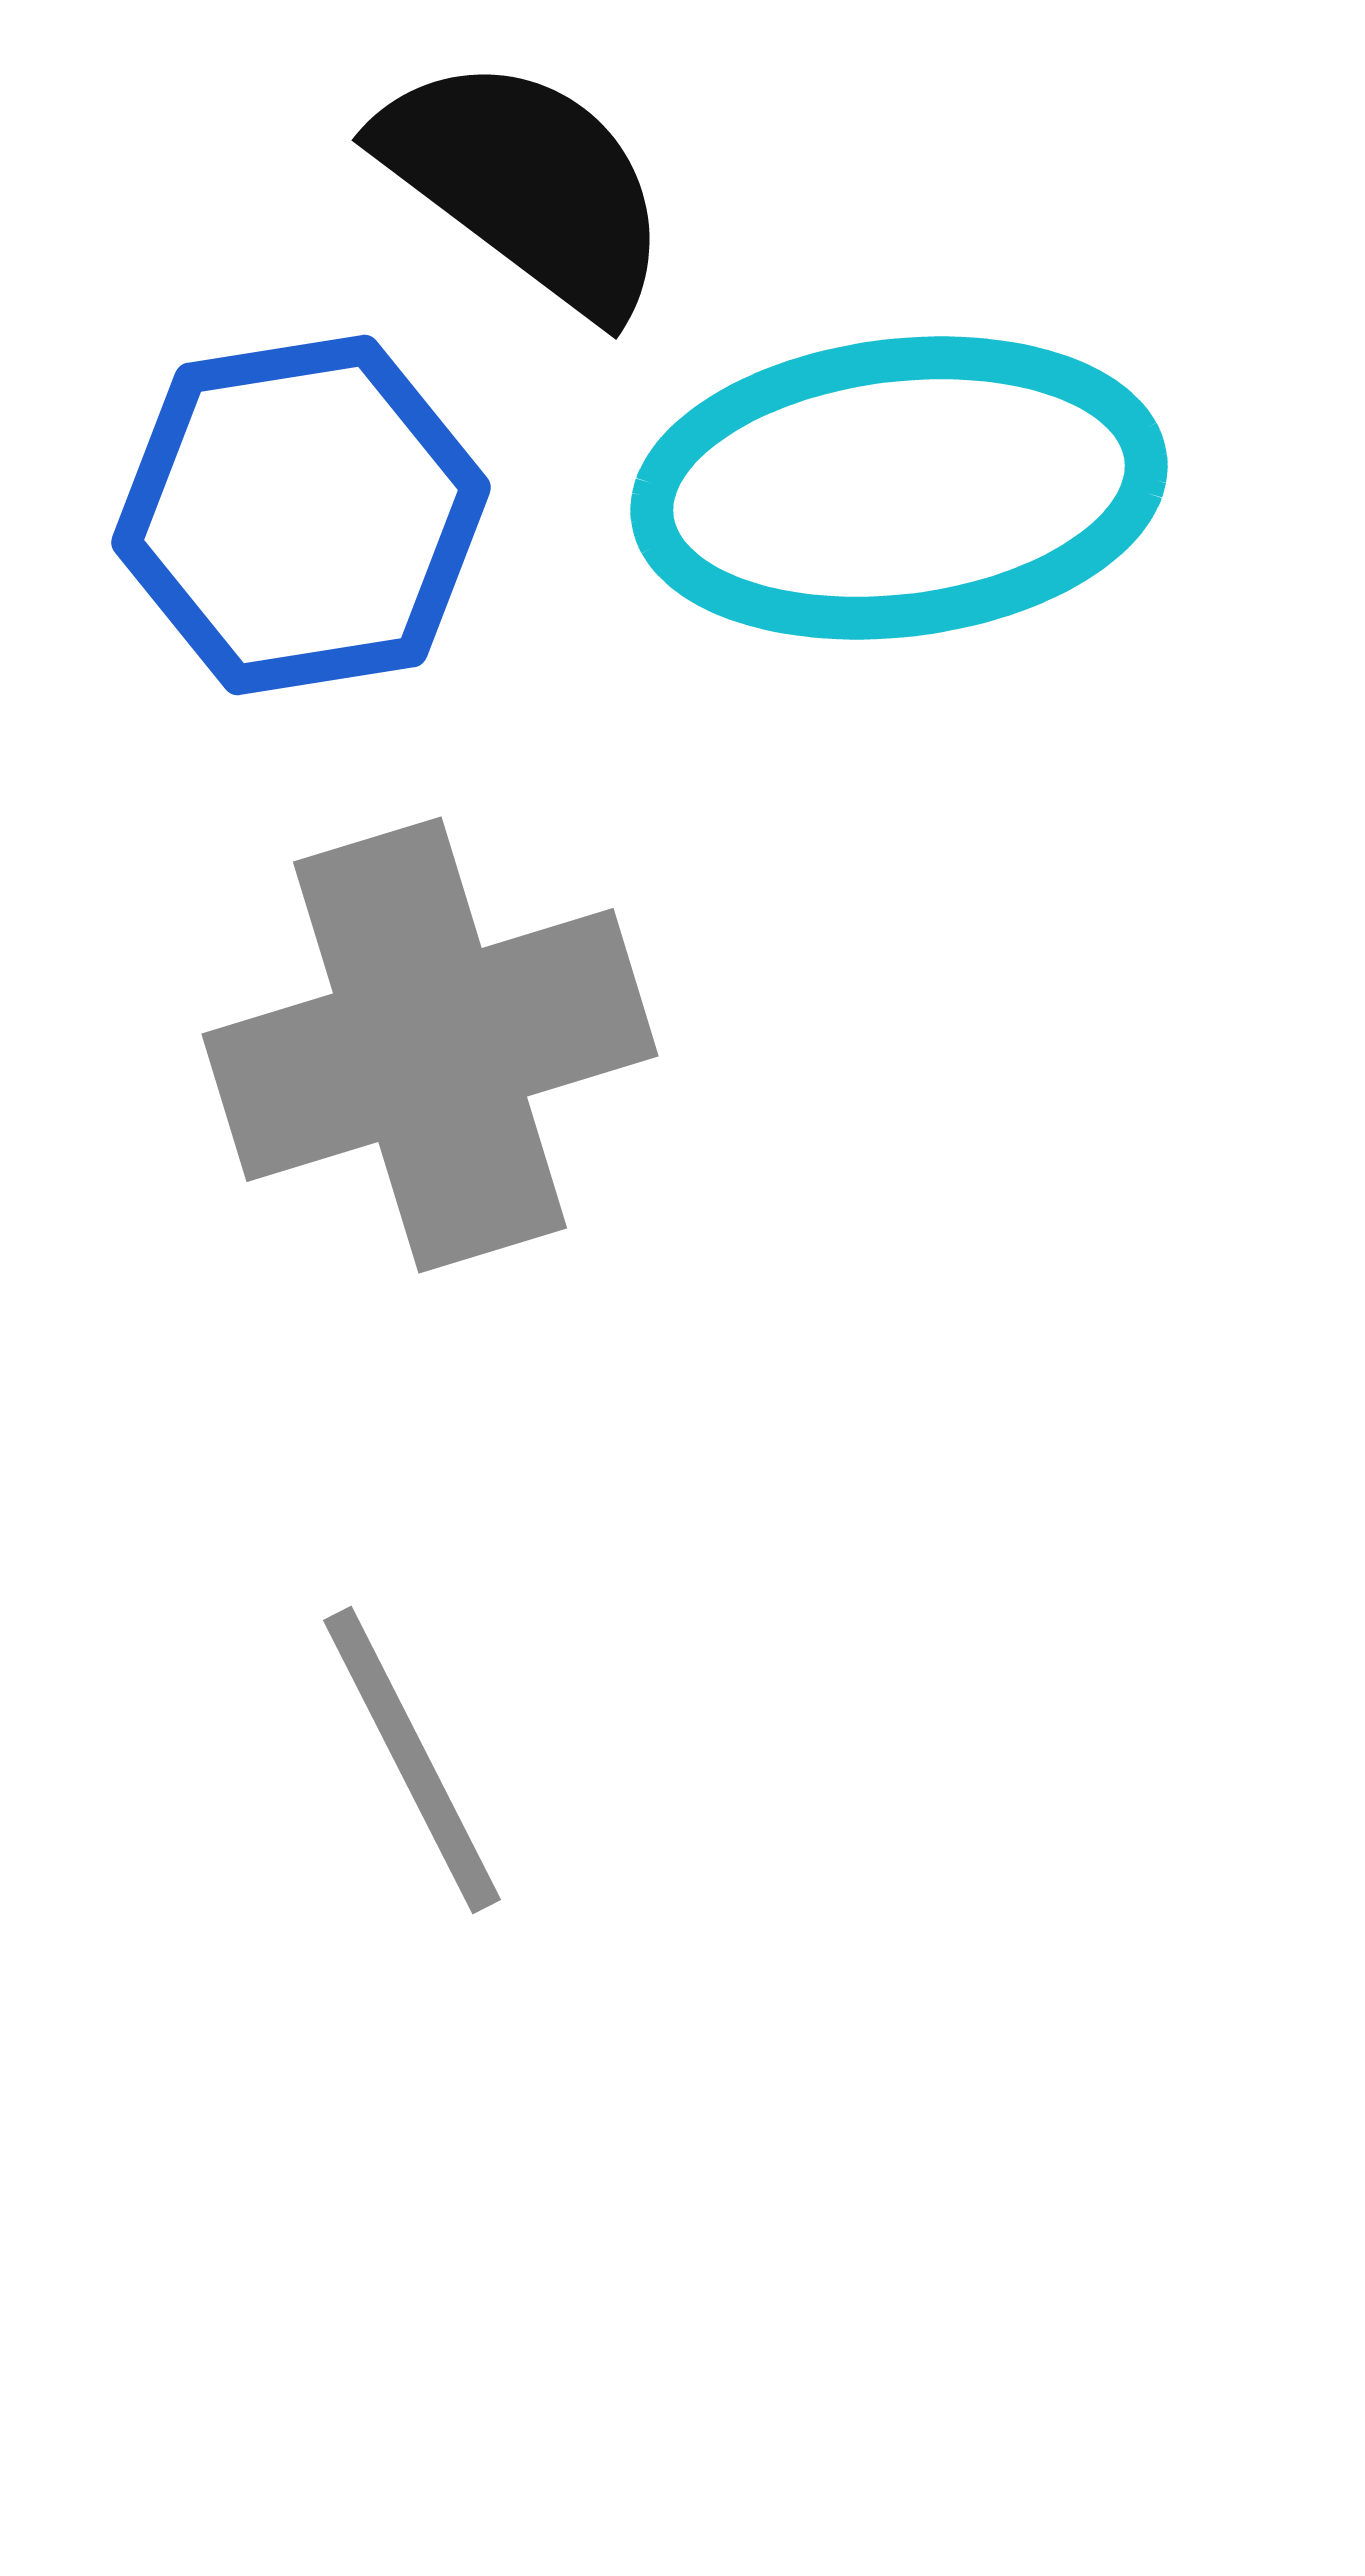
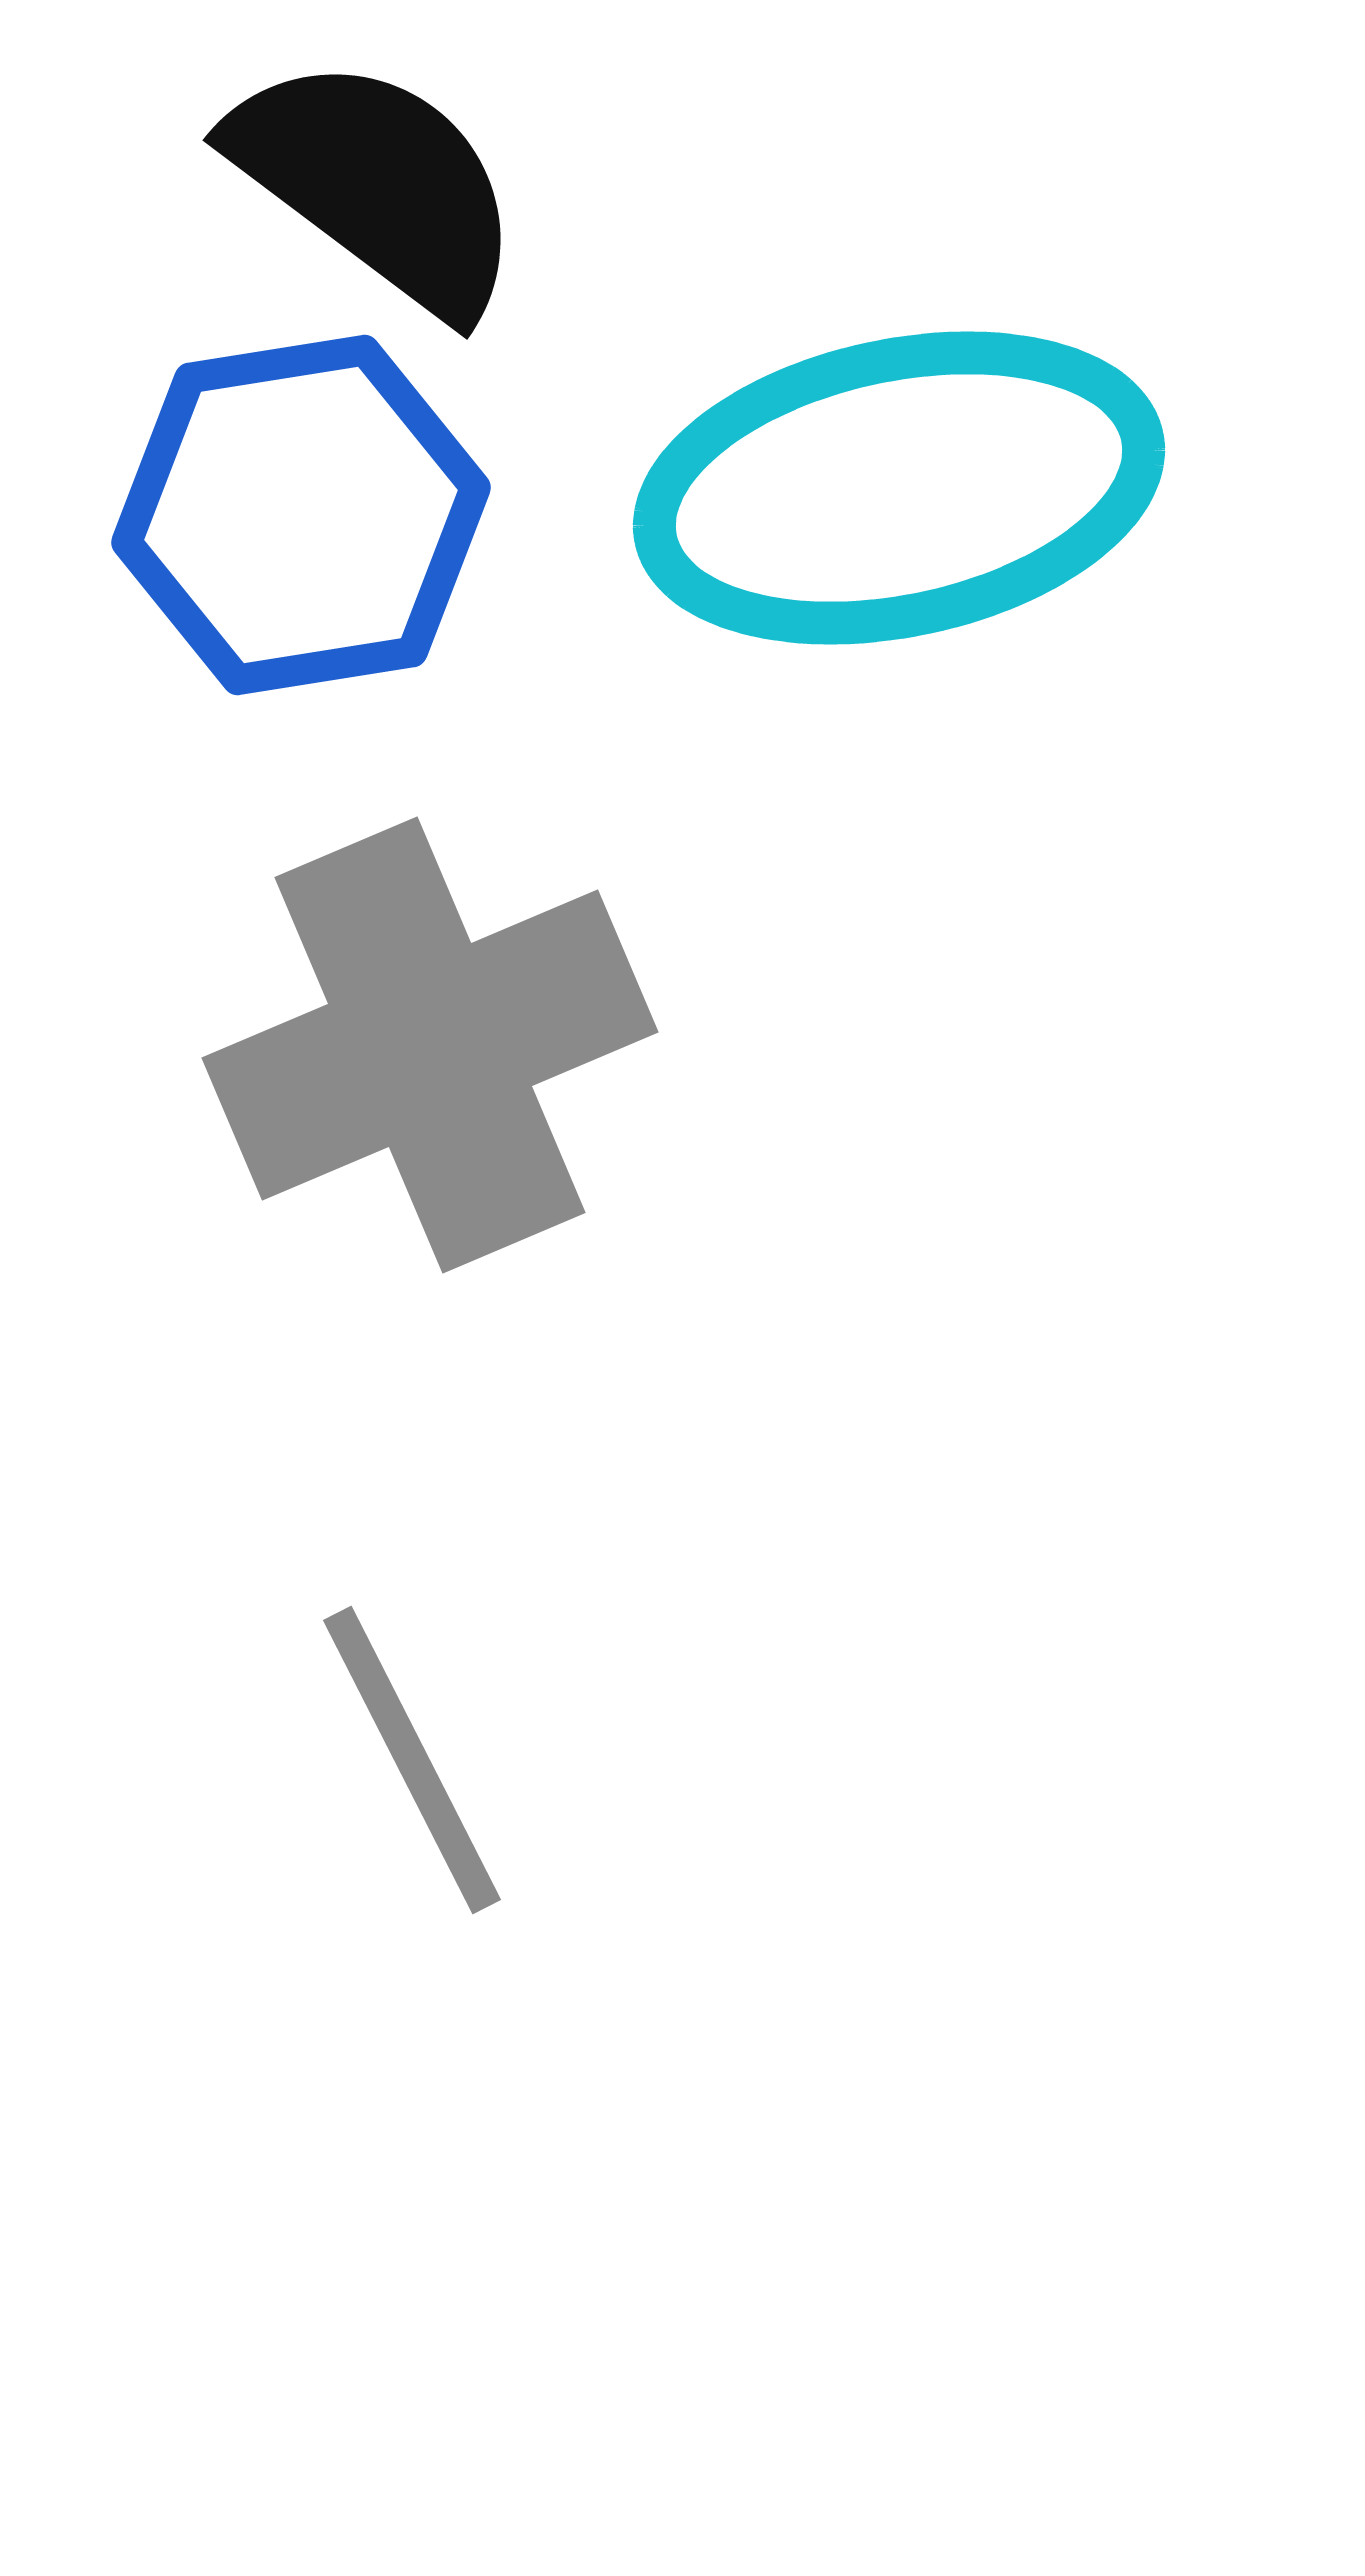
black semicircle: moved 149 px left
cyan ellipse: rotated 5 degrees counterclockwise
gray cross: rotated 6 degrees counterclockwise
